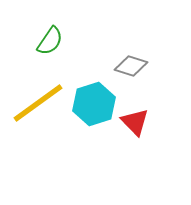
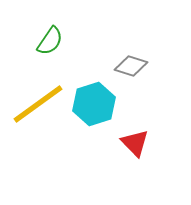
yellow line: moved 1 px down
red triangle: moved 21 px down
